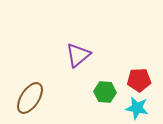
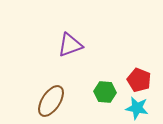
purple triangle: moved 8 px left, 10 px up; rotated 20 degrees clockwise
red pentagon: rotated 25 degrees clockwise
brown ellipse: moved 21 px right, 3 px down
